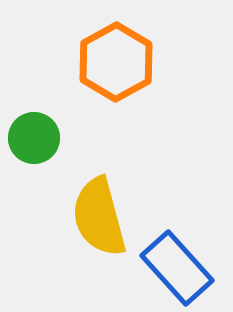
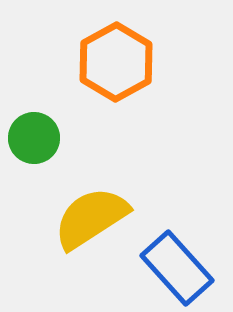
yellow semicircle: moved 8 px left, 1 px down; rotated 72 degrees clockwise
